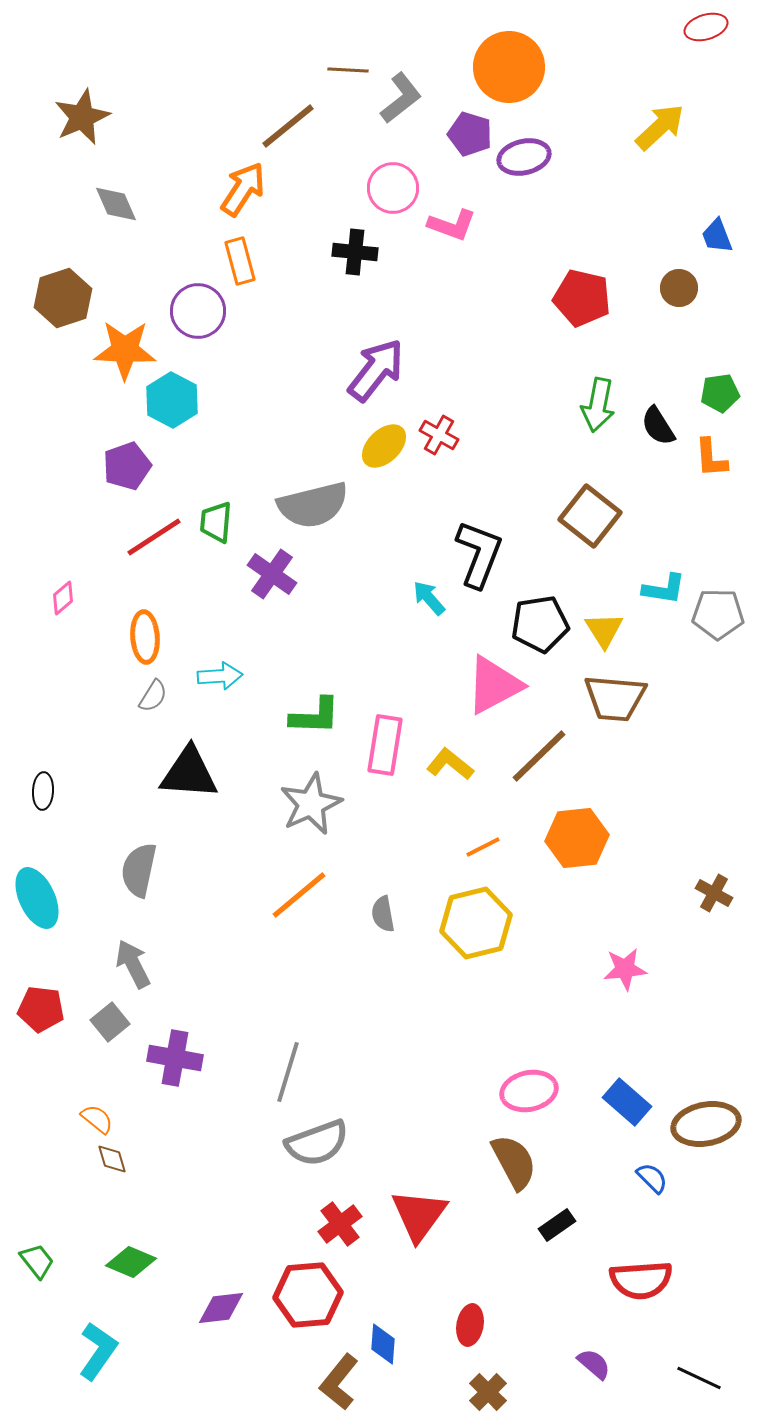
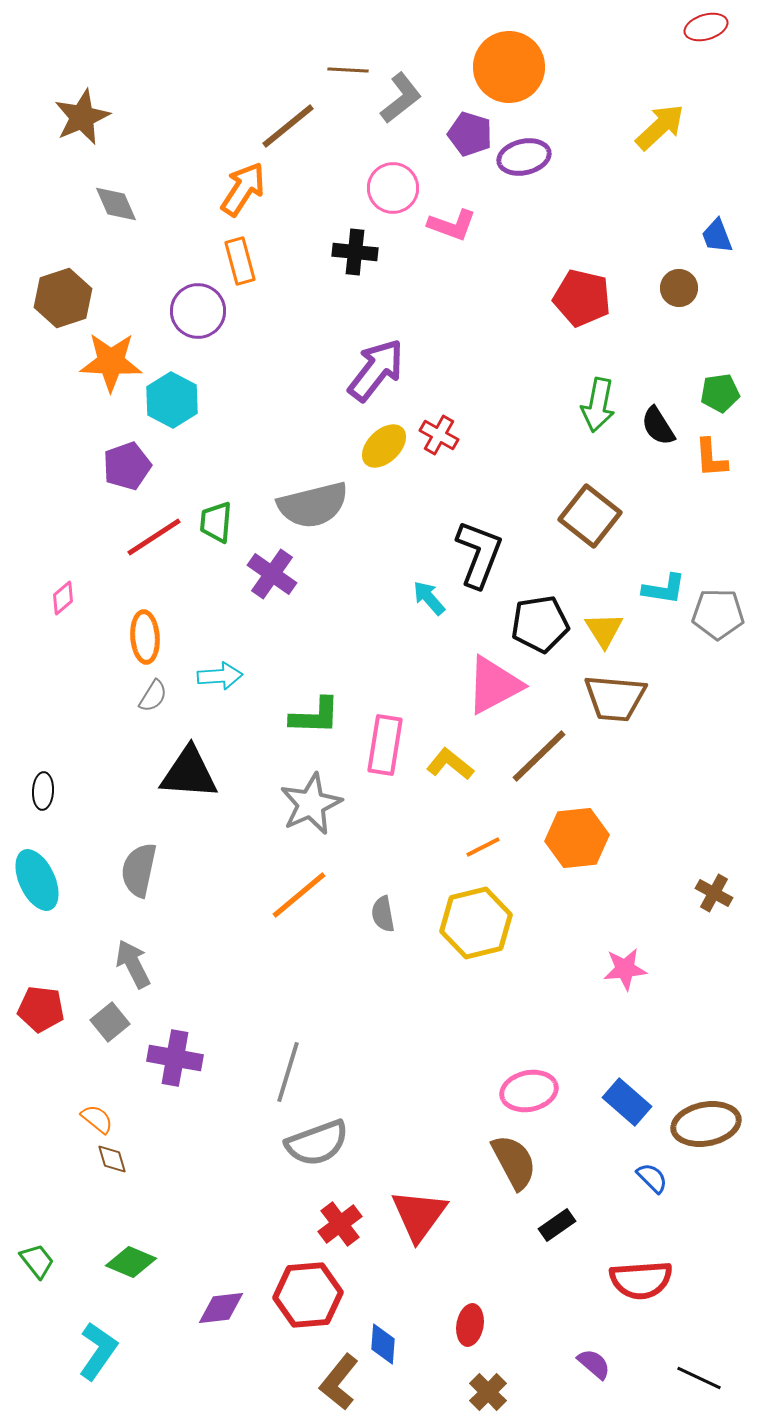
orange star at (125, 350): moved 14 px left, 12 px down
cyan ellipse at (37, 898): moved 18 px up
